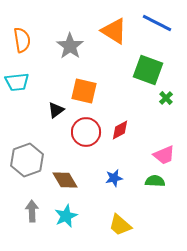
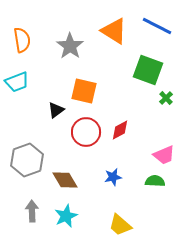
blue line: moved 3 px down
cyan trapezoid: rotated 15 degrees counterclockwise
blue star: moved 1 px left, 1 px up
